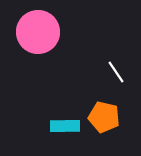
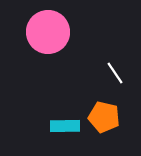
pink circle: moved 10 px right
white line: moved 1 px left, 1 px down
